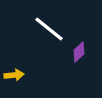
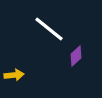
purple diamond: moved 3 px left, 4 px down
